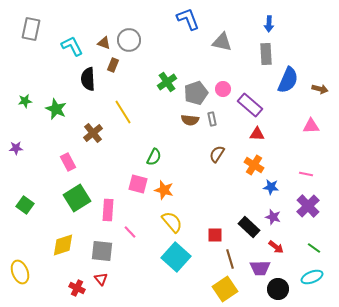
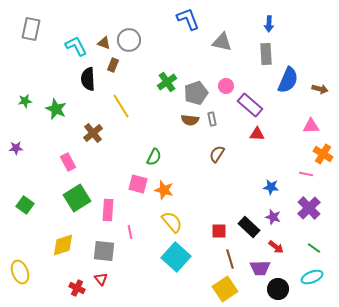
cyan L-shape at (72, 46): moved 4 px right
pink circle at (223, 89): moved 3 px right, 3 px up
yellow line at (123, 112): moved 2 px left, 6 px up
orange cross at (254, 165): moved 69 px right, 11 px up
purple cross at (308, 206): moved 1 px right, 2 px down
pink line at (130, 232): rotated 32 degrees clockwise
red square at (215, 235): moved 4 px right, 4 px up
gray square at (102, 251): moved 2 px right
